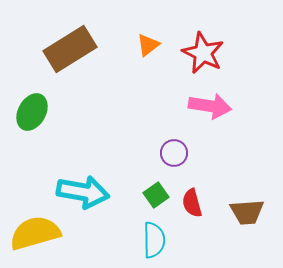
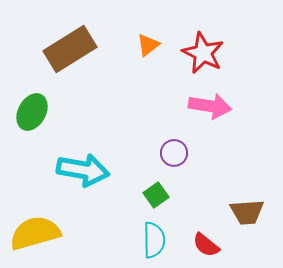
cyan arrow: moved 22 px up
red semicircle: moved 14 px right, 42 px down; rotated 36 degrees counterclockwise
